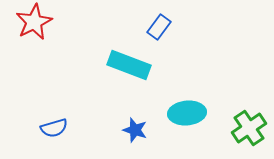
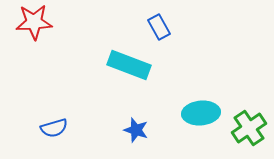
red star: rotated 24 degrees clockwise
blue rectangle: rotated 65 degrees counterclockwise
cyan ellipse: moved 14 px right
blue star: moved 1 px right
